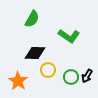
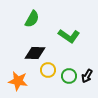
green circle: moved 2 px left, 1 px up
orange star: rotated 24 degrees counterclockwise
